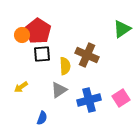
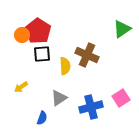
gray triangle: moved 8 px down
blue cross: moved 2 px right, 7 px down
